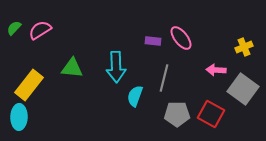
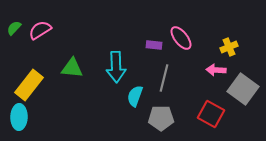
purple rectangle: moved 1 px right, 4 px down
yellow cross: moved 15 px left
gray pentagon: moved 16 px left, 4 px down
